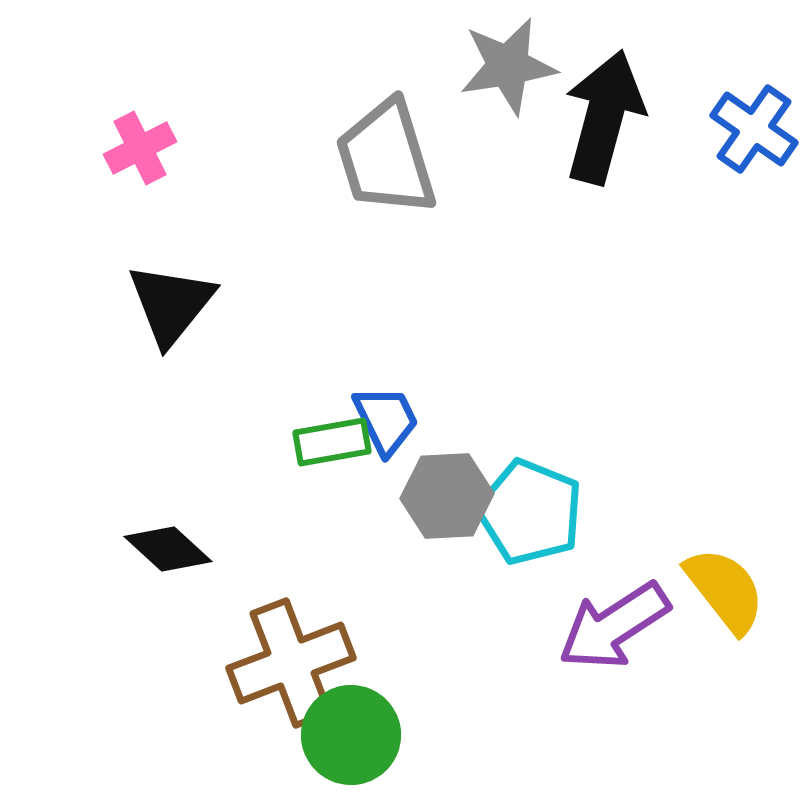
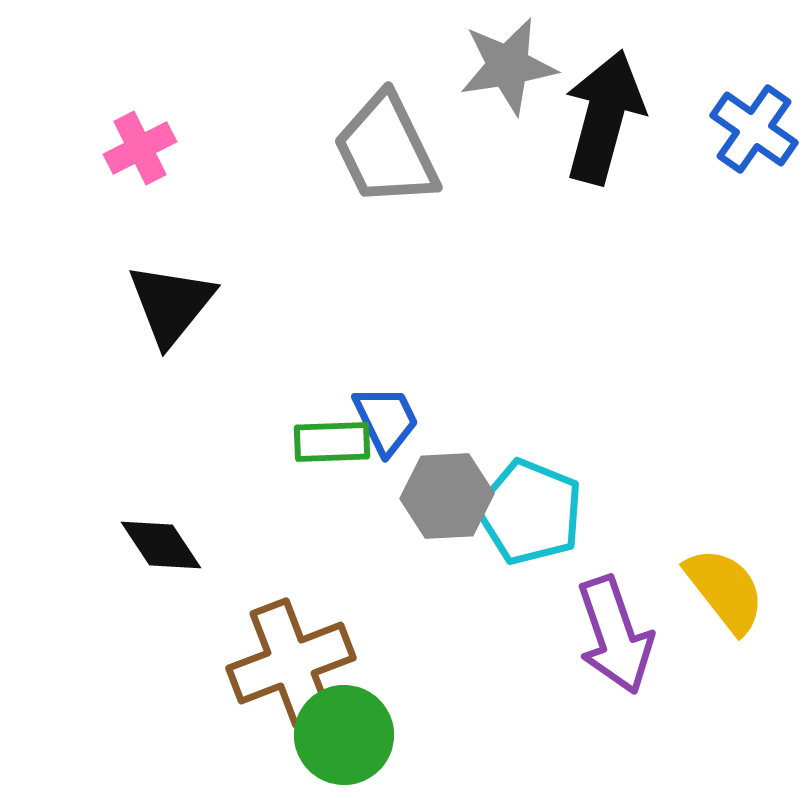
gray trapezoid: moved 8 px up; rotated 9 degrees counterclockwise
green rectangle: rotated 8 degrees clockwise
black diamond: moved 7 px left, 4 px up; rotated 14 degrees clockwise
purple arrow: moved 1 px right, 9 px down; rotated 76 degrees counterclockwise
green circle: moved 7 px left
